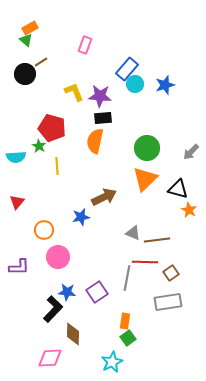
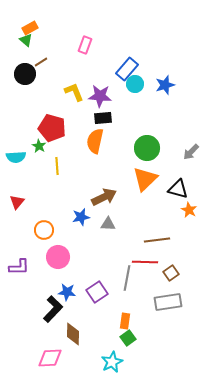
gray triangle at (133, 233): moved 25 px left, 9 px up; rotated 21 degrees counterclockwise
